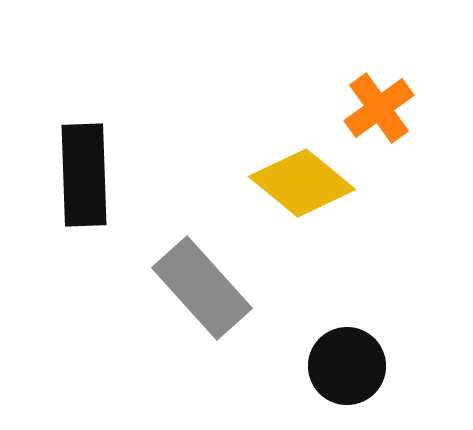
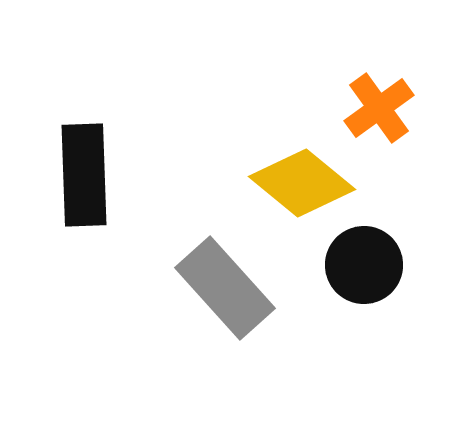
gray rectangle: moved 23 px right
black circle: moved 17 px right, 101 px up
